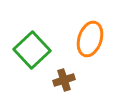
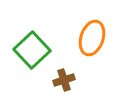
orange ellipse: moved 2 px right, 1 px up
